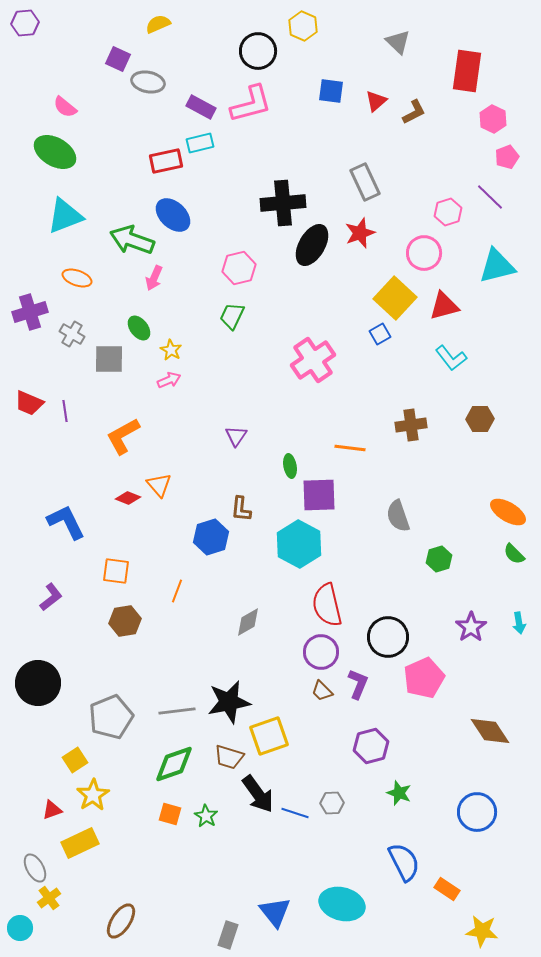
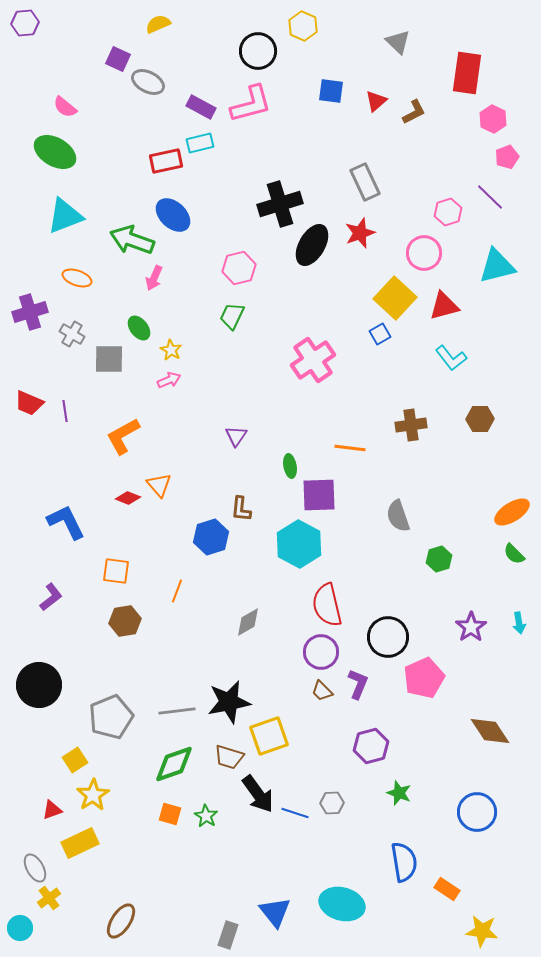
red rectangle at (467, 71): moved 2 px down
gray ellipse at (148, 82): rotated 16 degrees clockwise
black cross at (283, 203): moved 3 px left, 1 px down; rotated 12 degrees counterclockwise
orange ellipse at (508, 512): moved 4 px right; rotated 63 degrees counterclockwise
black circle at (38, 683): moved 1 px right, 2 px down
blue semicircle at (404, 862): rotated 18 degrees clockwise
